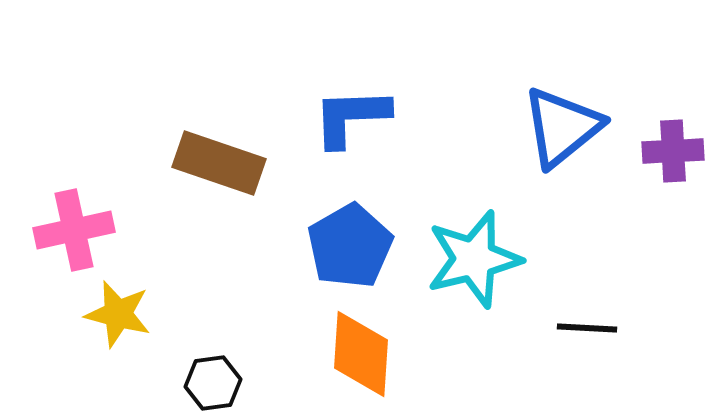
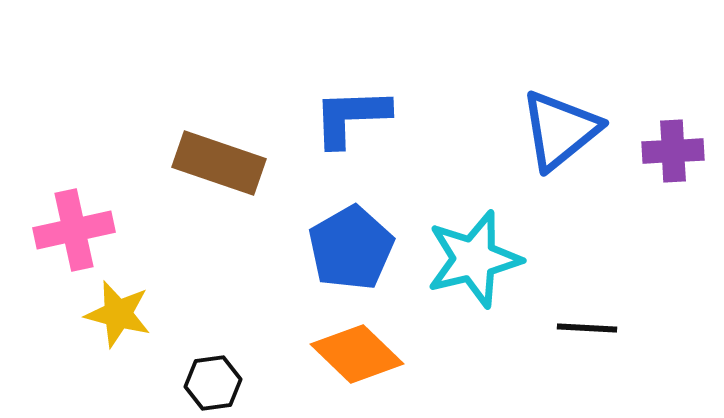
blue triangle: moved 2 px left, 3 px down
blue pentagon: moved 1 px right, 2 px down
orange diamond: moved 4 px left; rotated 50 degrees counterclockwise
